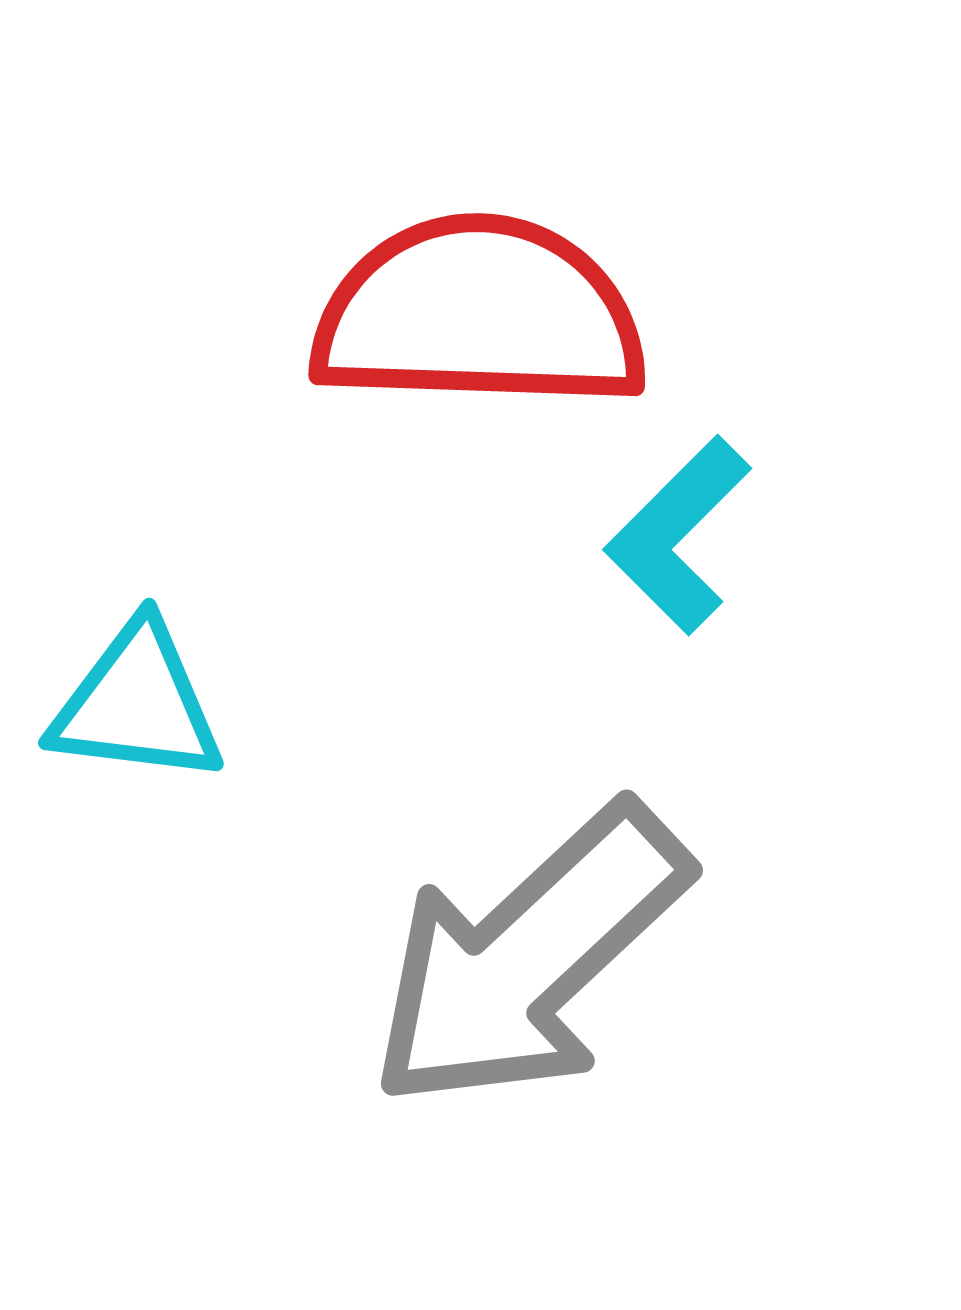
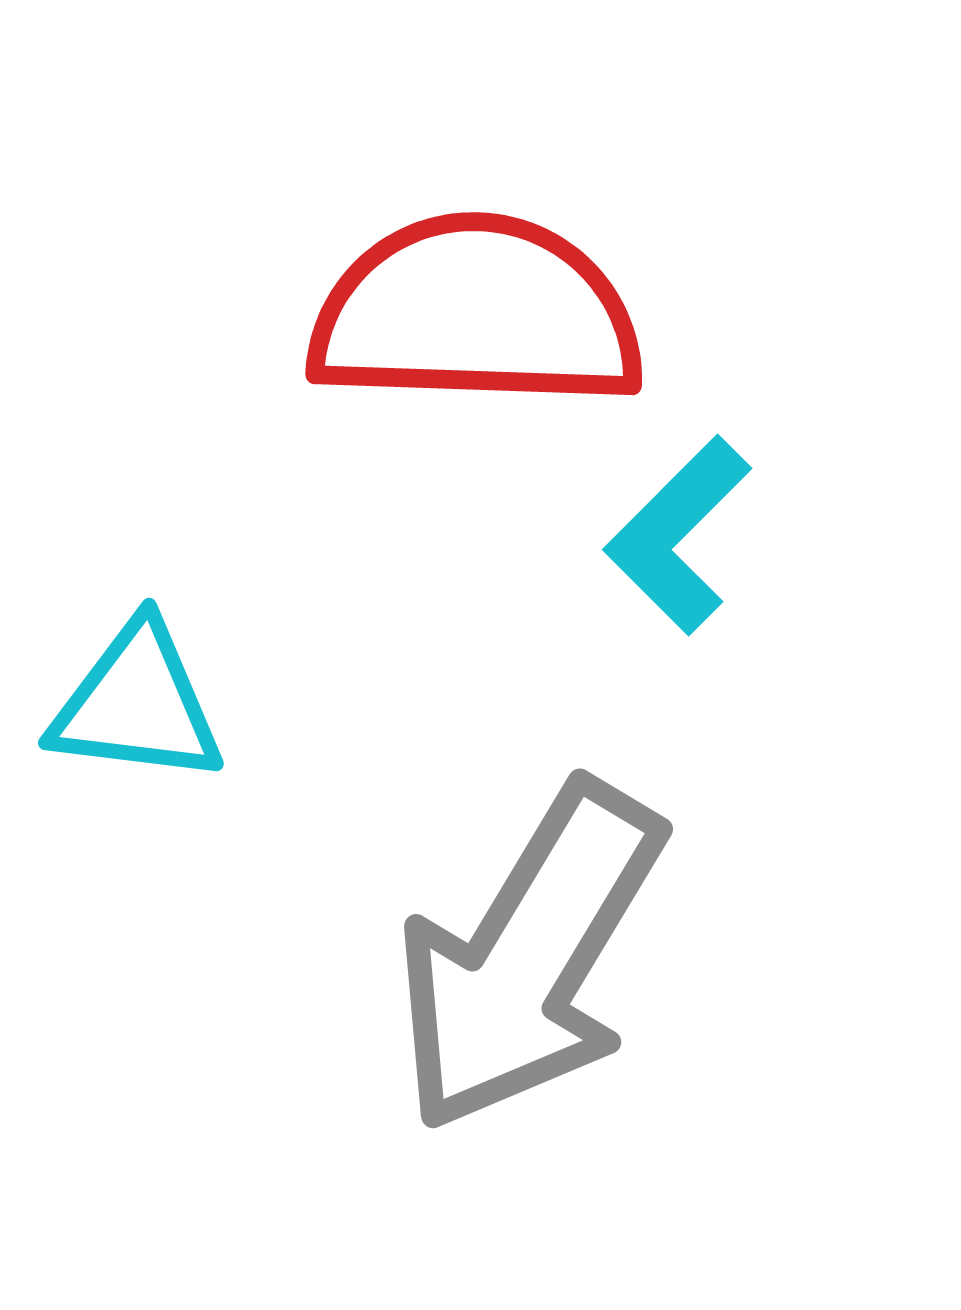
red semicircle: moved 3 px left, 1 px up
gray arrow: rotated 16 degrees counterclockwise
